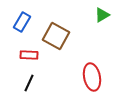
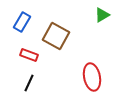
red rectangle: rotated 18 degrees clockwise
